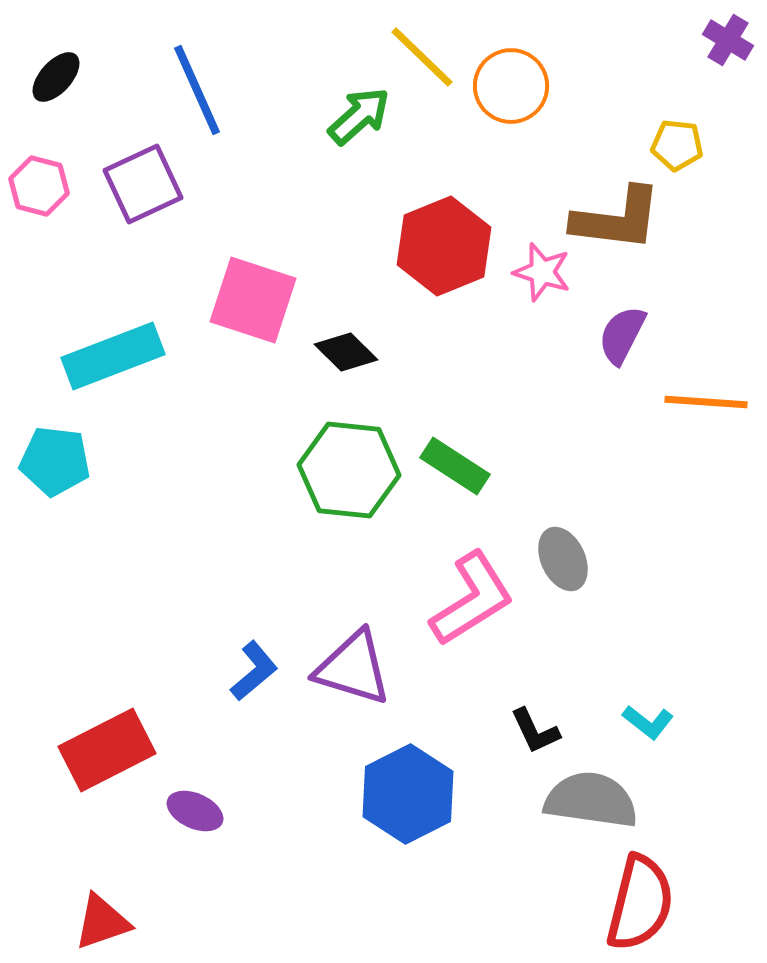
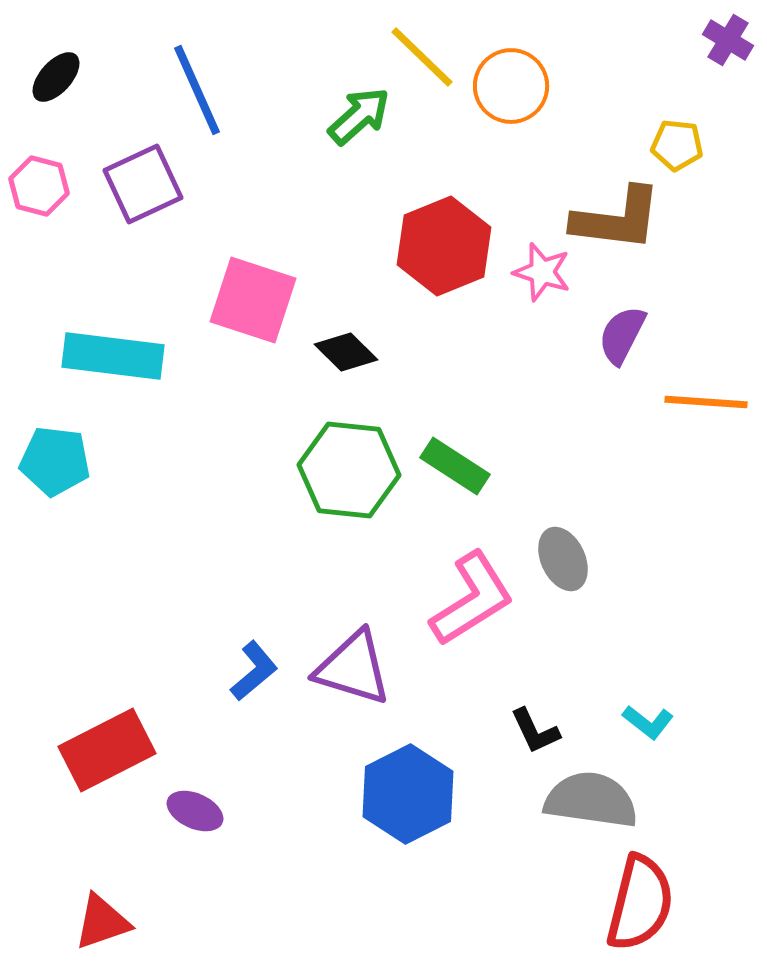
cyan rectangle: rotated 28 degrees clockwise
